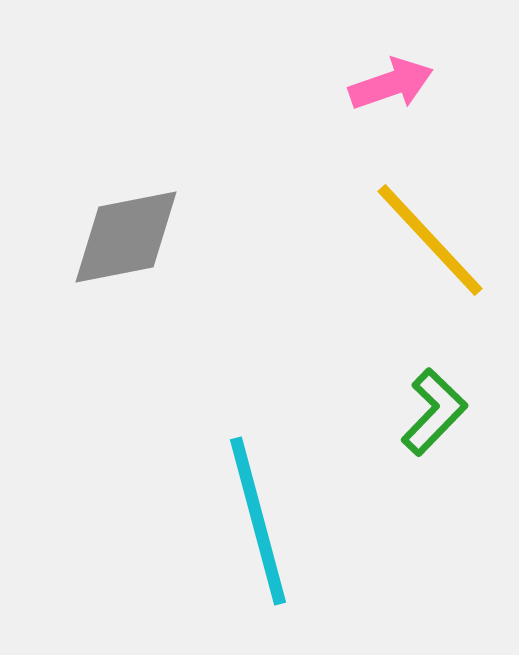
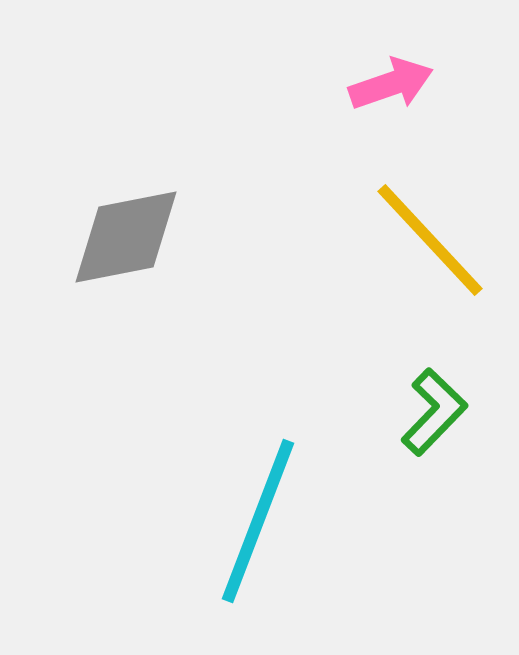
cyan line: rotated 36 degrees clockwise
